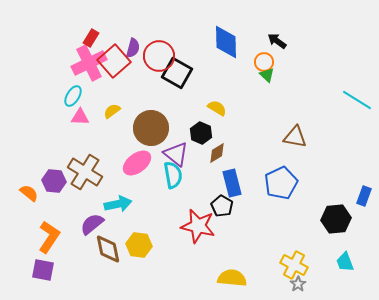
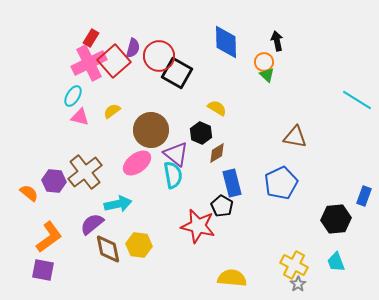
black arrow at (277, 41): rotated 42 degrees clockwise
pink triangle at (80, 117): rotated 12 degrees clockwise
brown circle at (151, 128): moved 2 px down
brown cross at (85, 172): rotated 20 degrees clockwise
orange L-shape at (49, 237): rotated 20 degrees clockwise
cyan trapezoid at (345, 262): moved 9 px left
